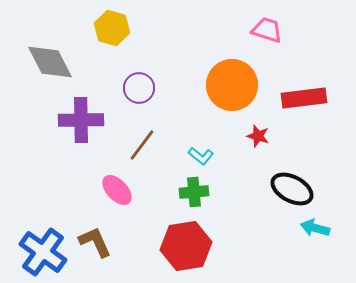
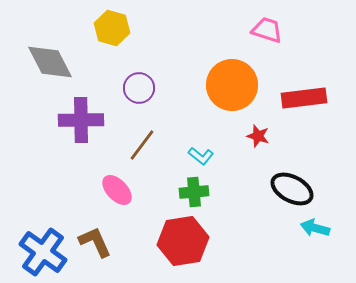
red hexagon: moved 3 px left, 5 px up
